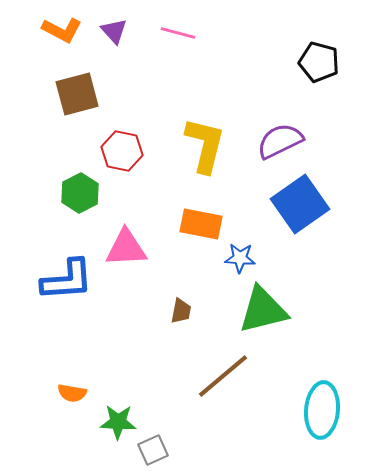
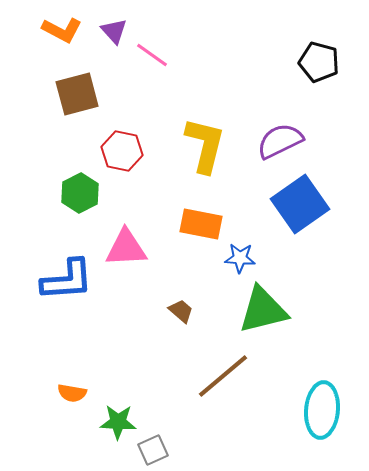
pink line: moved 26 px left, 22 px down; rotated 20 degrees clockwise
brown trapezoid: rotated 60 degrees counterclockwise
